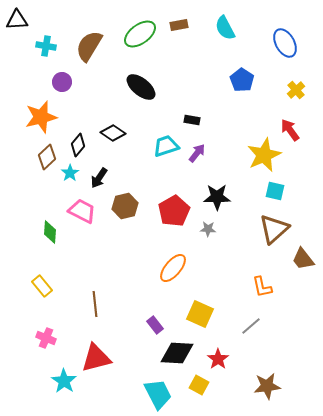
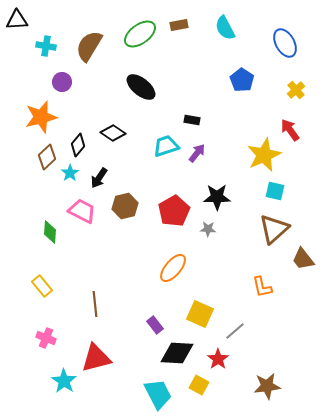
gray line at (251, 326): moved 16 px left, 5 px down
